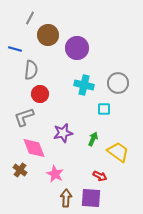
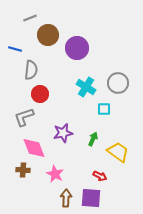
gray line: rotated 40 degrees clockwise
cyan cross: moved 2 px right, 2 px down; rotated 18 degrees clockwise
brown cross: moved 3 px right; rotated 32 degrees counterclockwise
